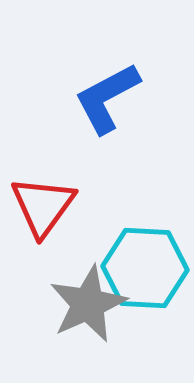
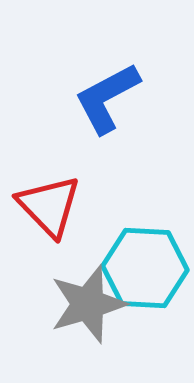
red triangle: moved 6 px right; rotated 20 degrees counterclockwise
gray star: rotated 8 degrees clockwise
